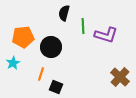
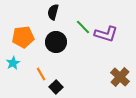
black semicircle: moved 11 px left, 1 px up
green line: moved 1 px down; rotated 42 degrees counterclockwise
purple L-shape: moved 1 px up
black circle: moved 5 px right, 5 px up
orange line: rotated 48 degrees counterclockwise
black square: rotated 24 degrees clockwise
